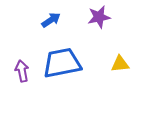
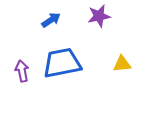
purple star: moved 1 px up
yellow triangle: moved 2 px right
